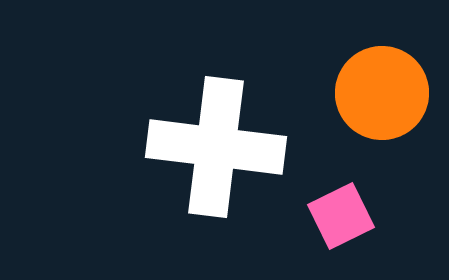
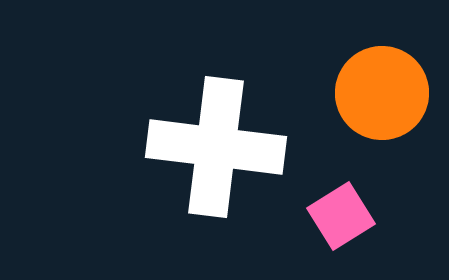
pink square: rotated 6 degrees counterclockwise
